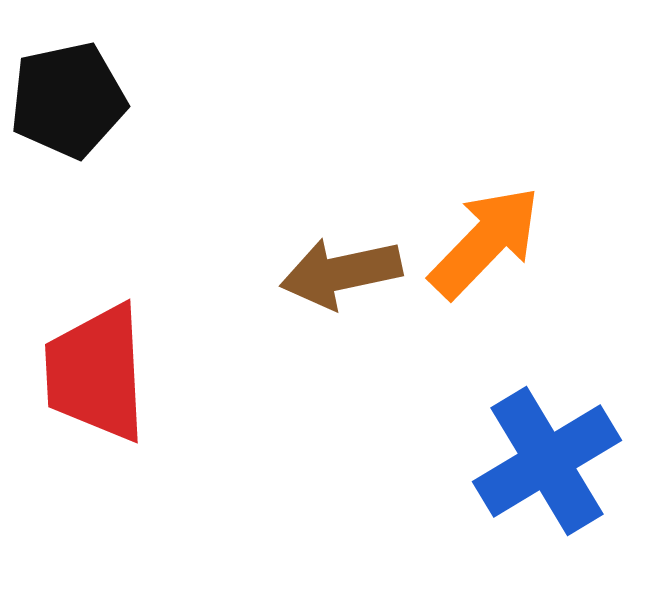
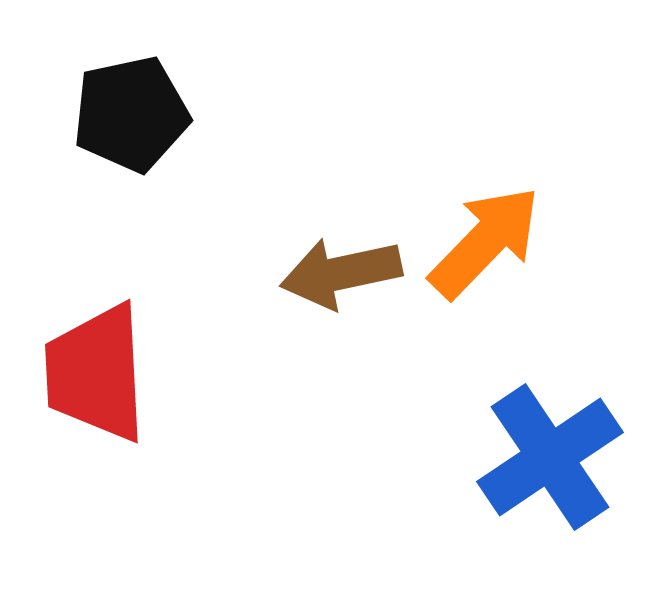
black pentagon: moved 63 px right, 14 px down
blue cross: moved 3 px right, 4 px up; rotated 3 degrees counterclockwise
